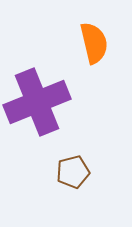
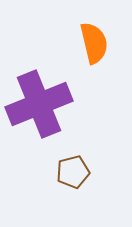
purple cross: moved 2 px right, 2 px down
